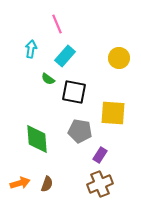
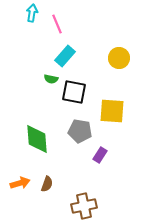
cyan arrow: moved 1 px right, 36 px up
green semicircle: moved 3 px right; rotated 24 degrees counterclockwise
yellow square: moved 1 px left, 2 px up
brown cross: moved 16 px left, 22 px down; rotated 10 degrees clockwise
